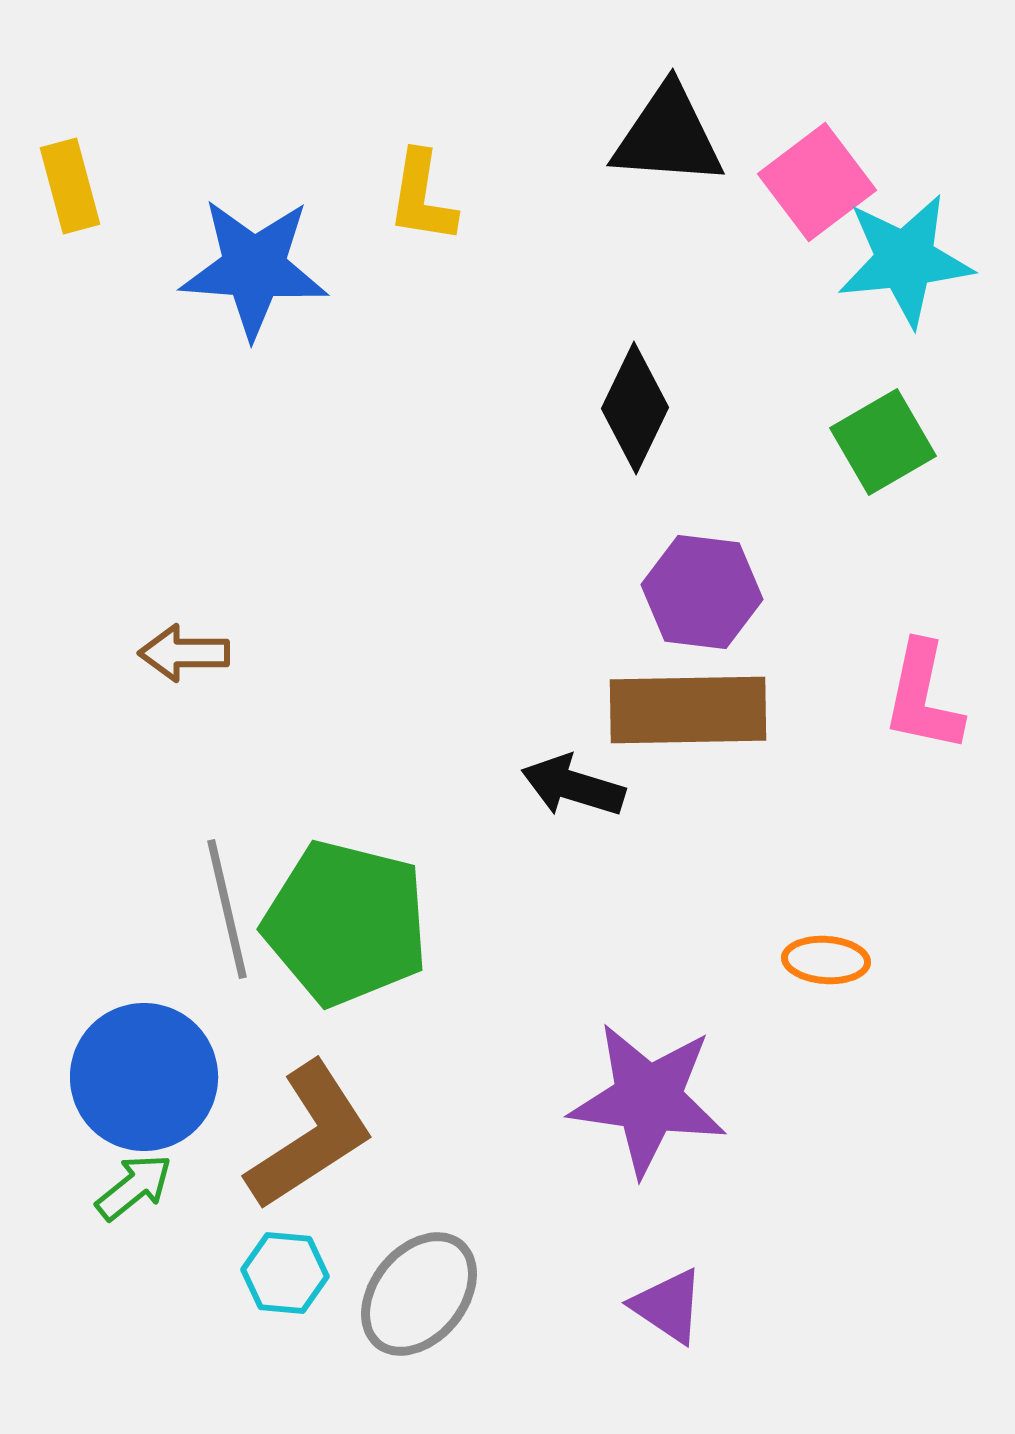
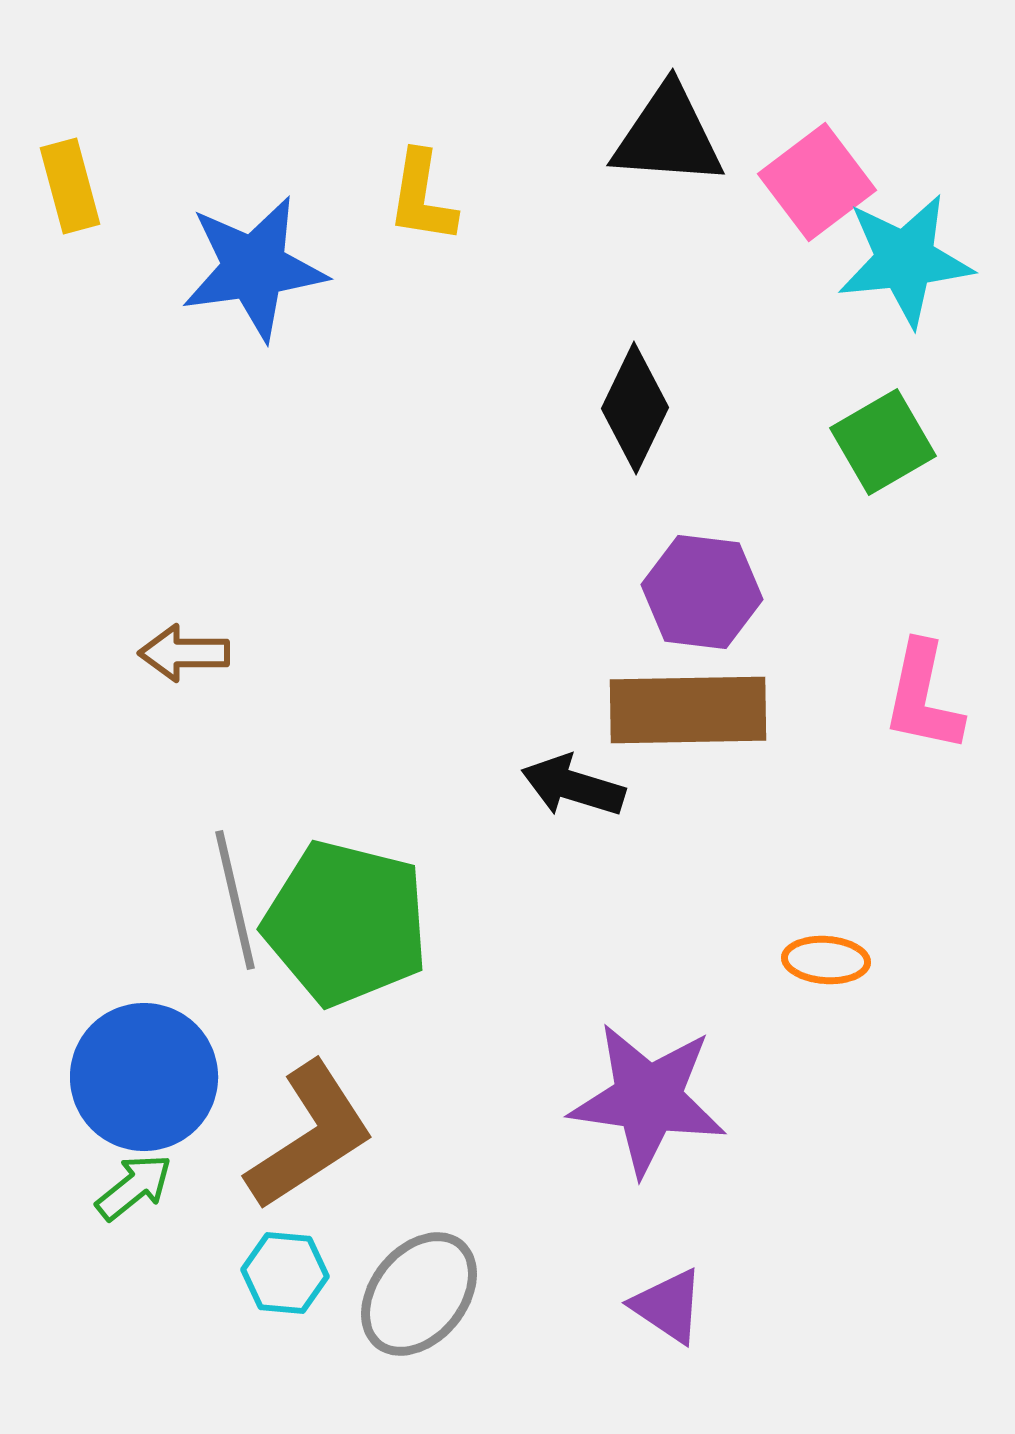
blue star: rotated 12 degrees counterclockwise
gray line: moved 8 px right, 9 px up
